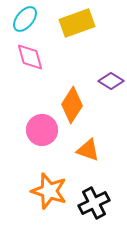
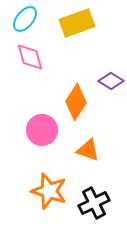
orange diamond: moved 4 px right, 3 px up
